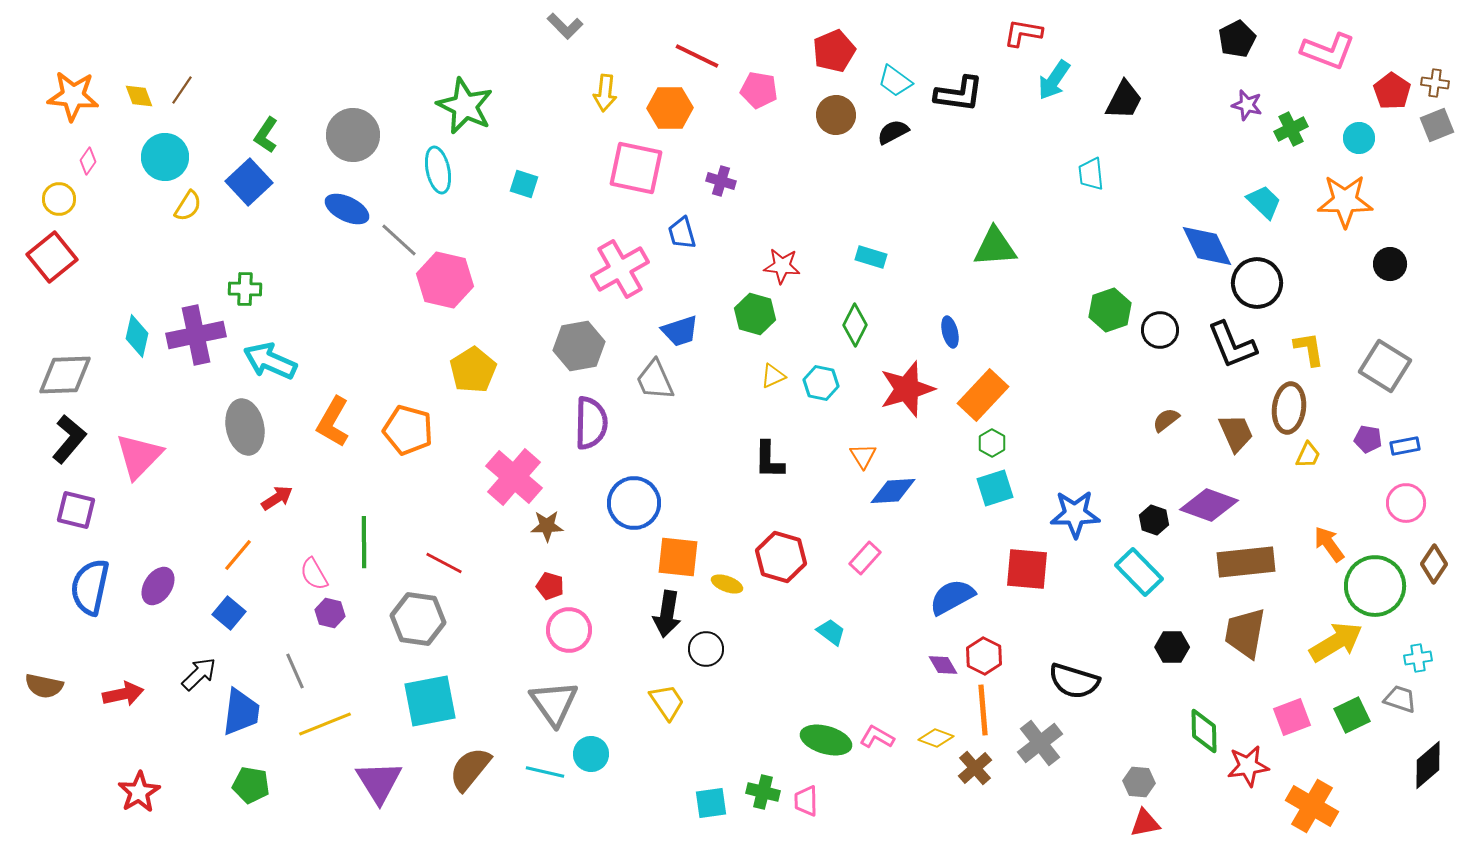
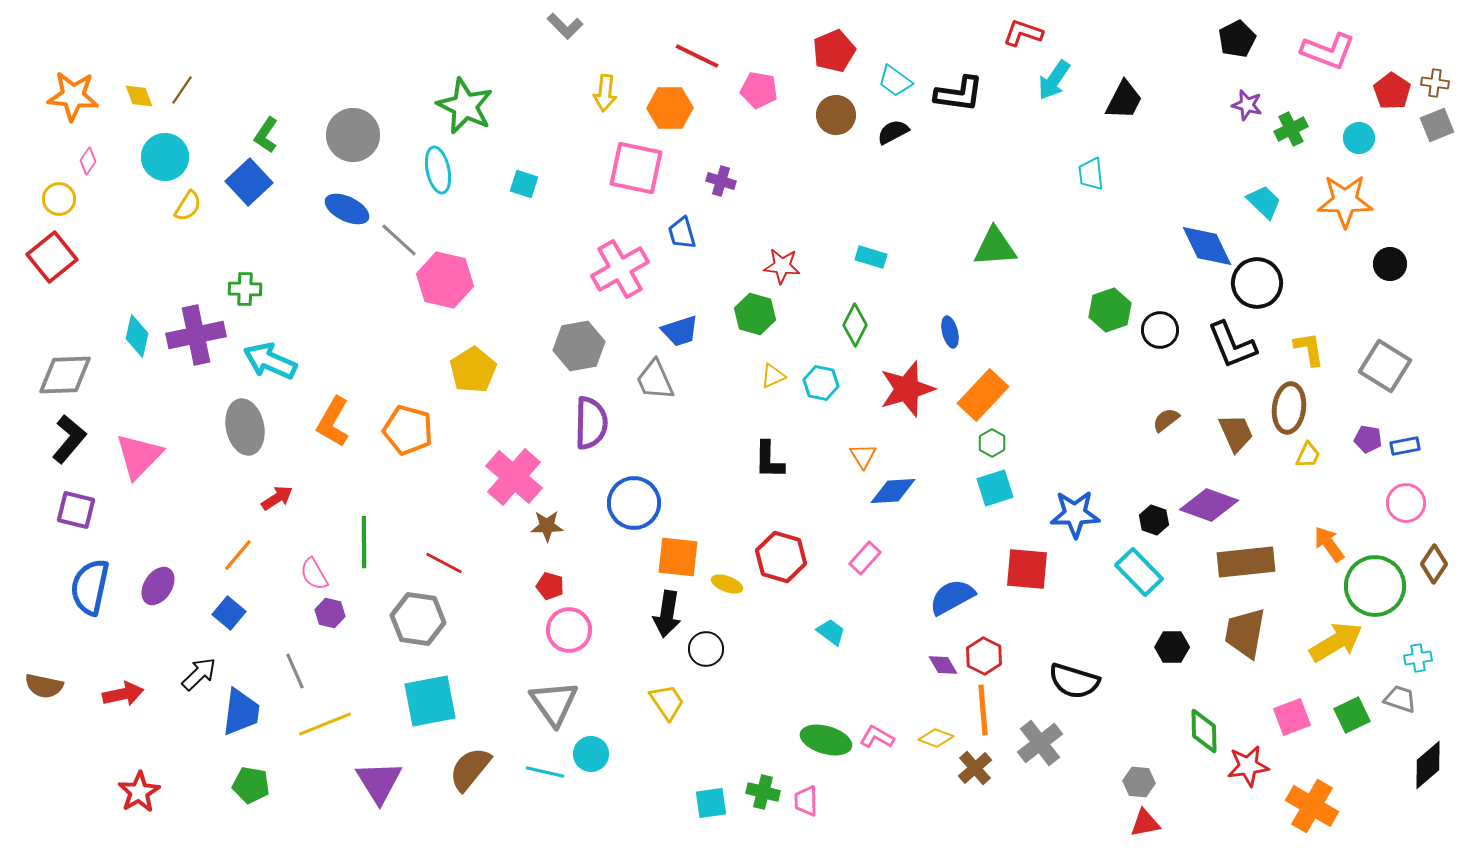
red L-shape at (1023, 33): rotated 9 degrees clockwise
